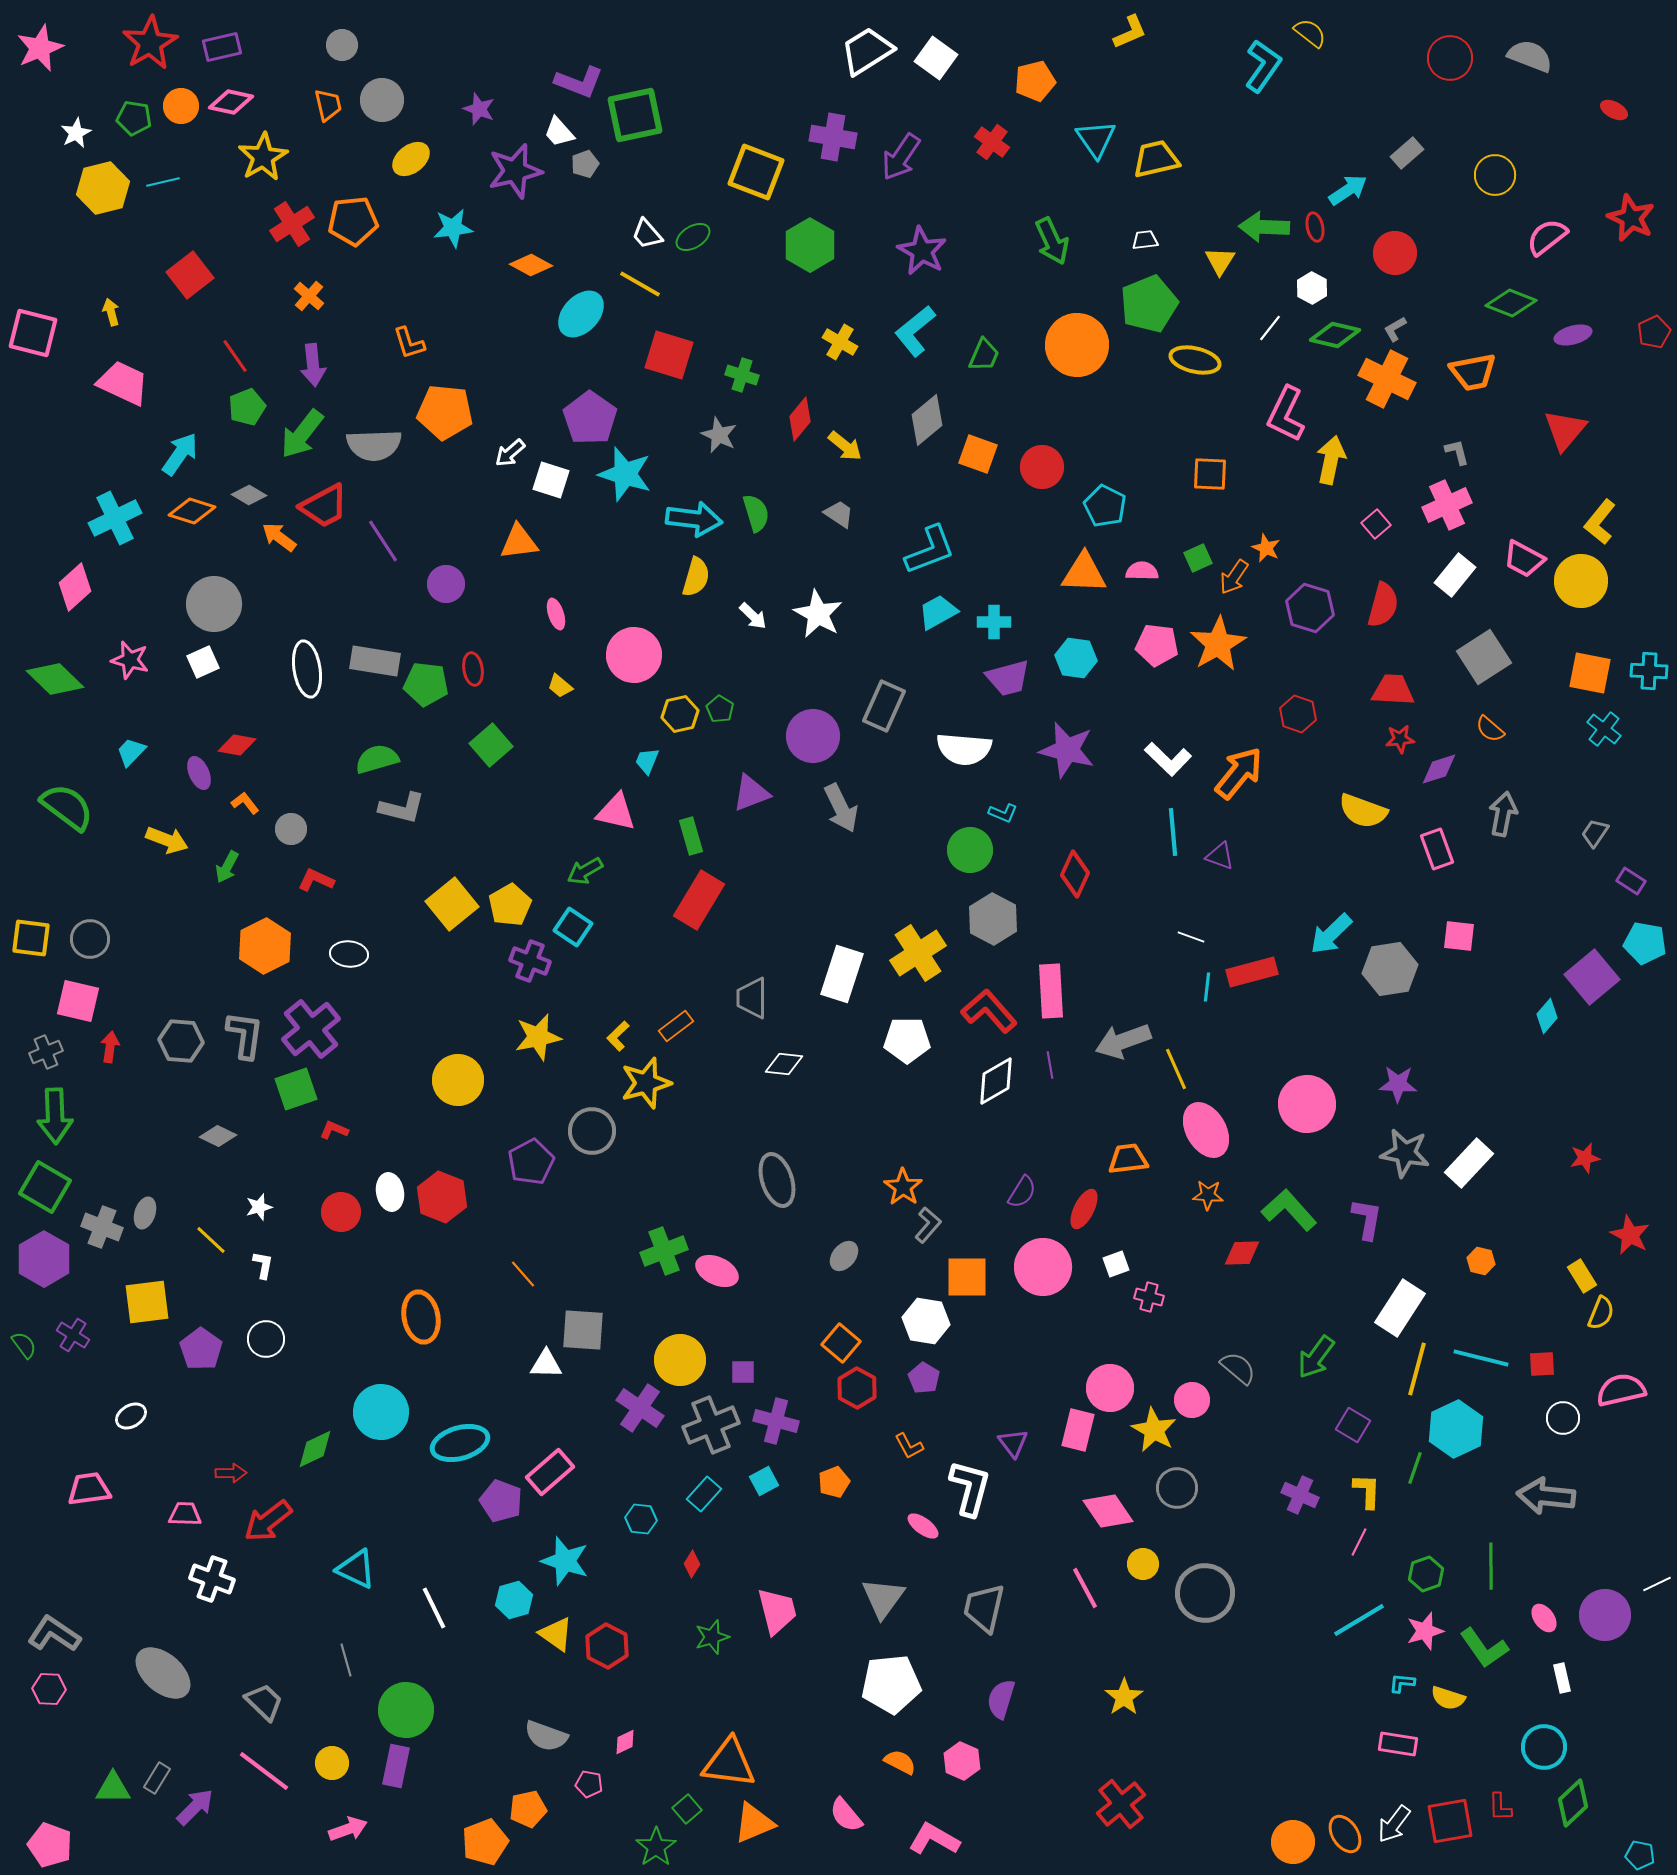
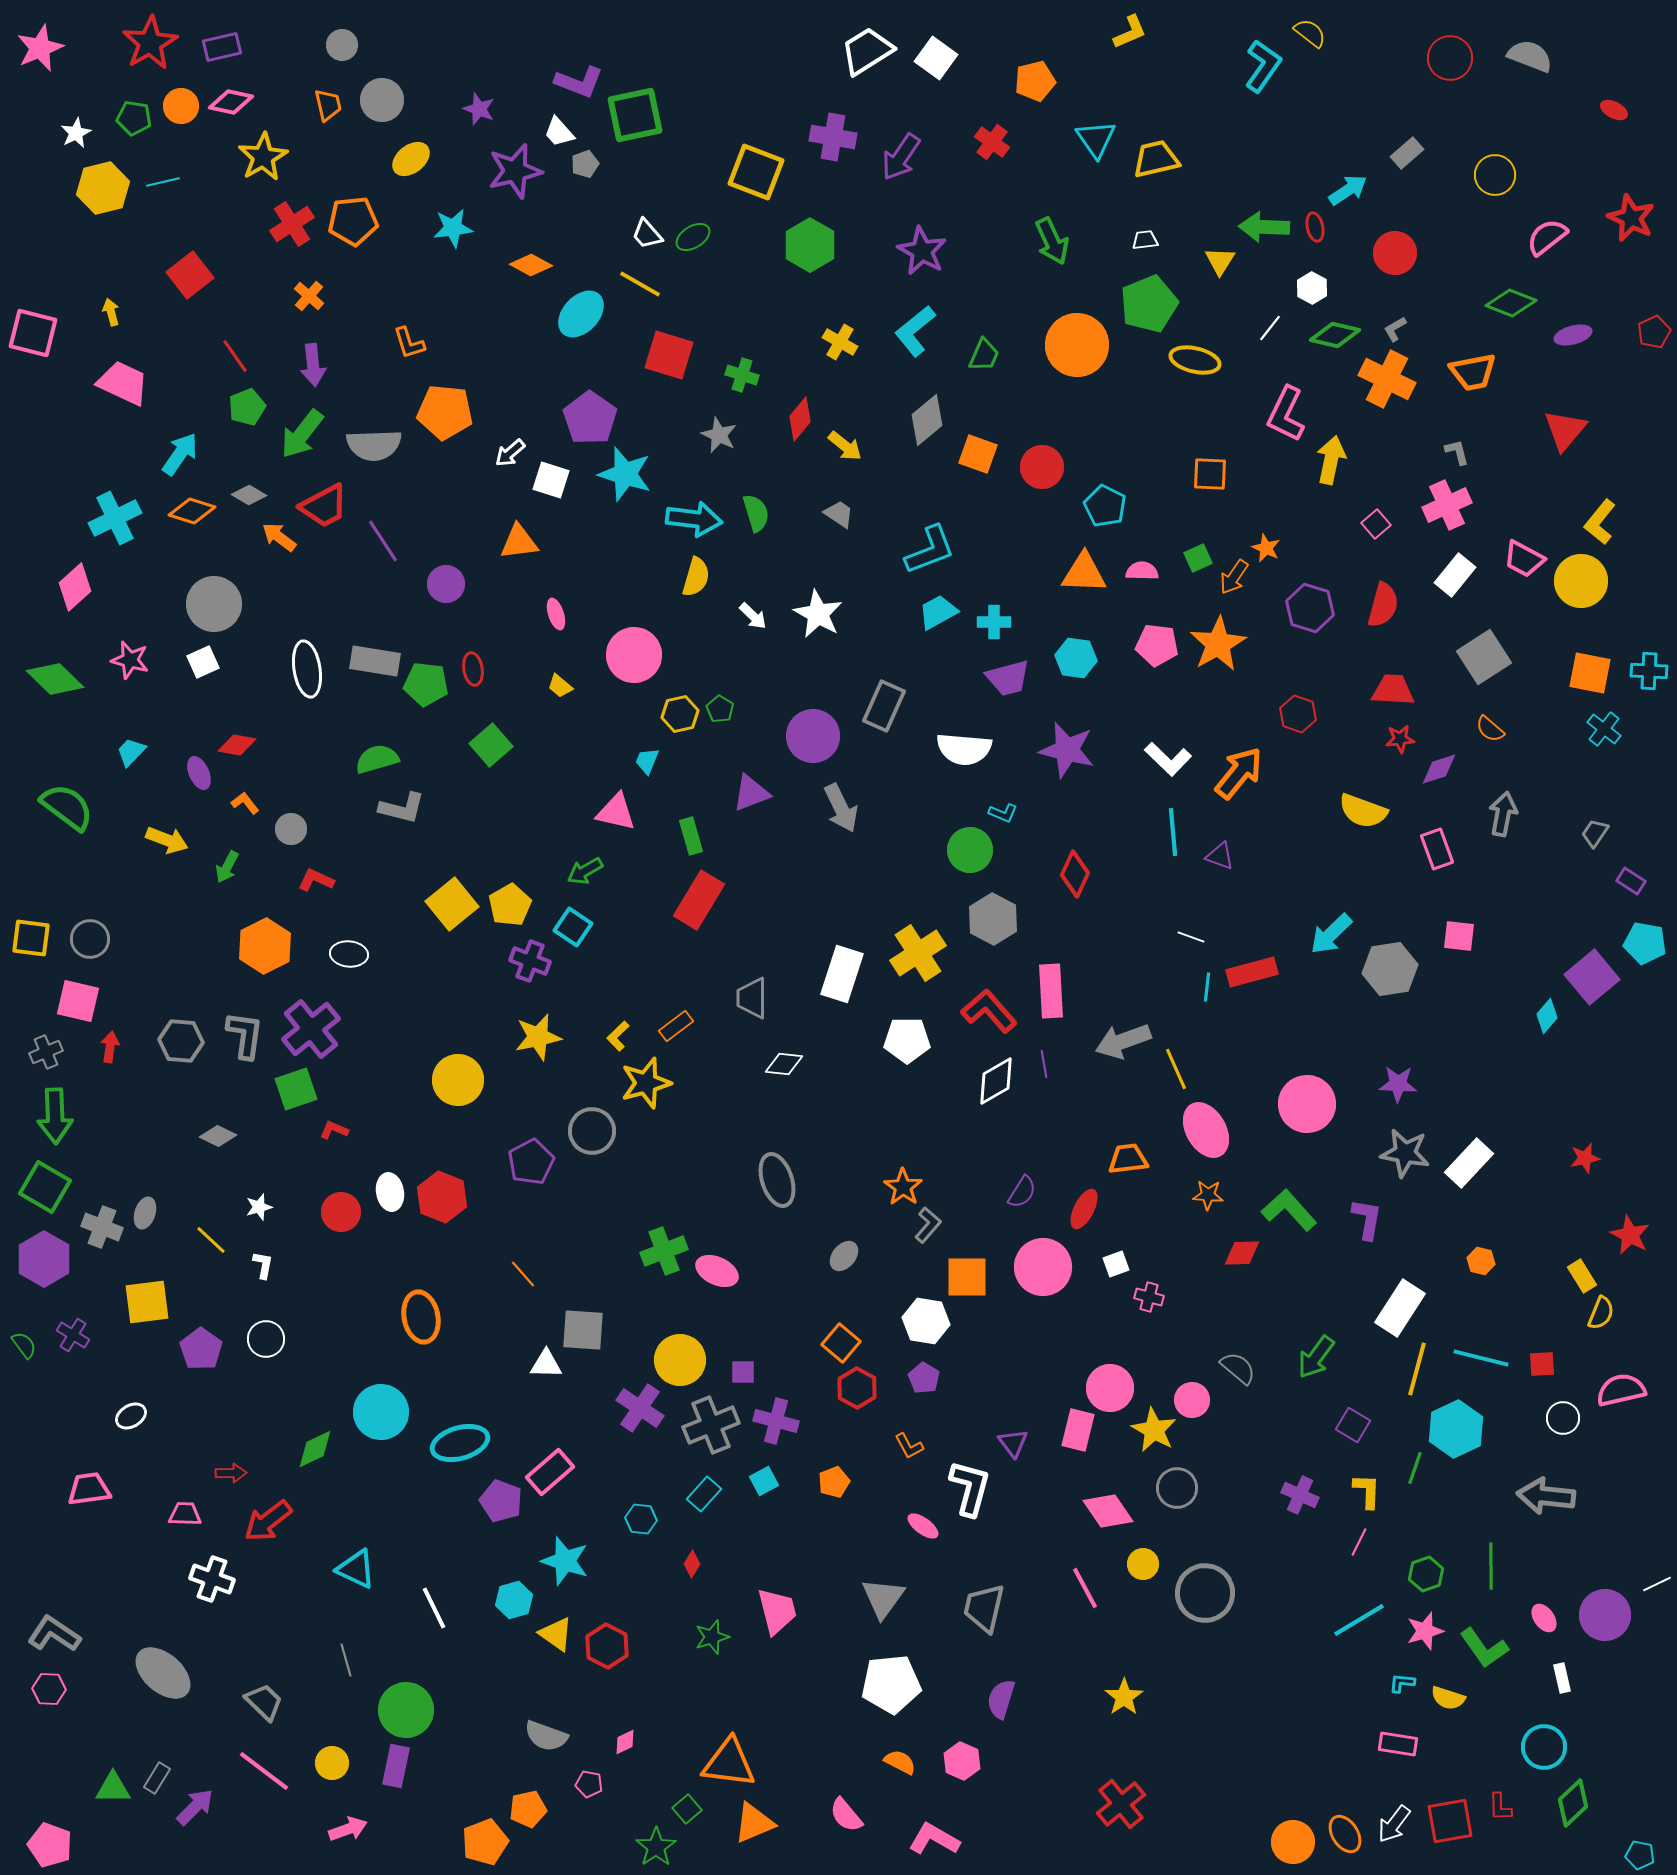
purple line at (1050, 1065): moved 6 px left, 1 px up
